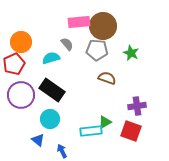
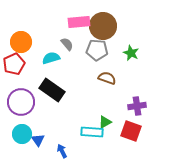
purple circle: moved 7 px down
cyan circle: moved 28 px left, 15 px down
cyan rectangle: moved 1 px right, 1 px down; rotated 10 degrees clockwise
blue triangle: rotated 16 degrees clockwise
